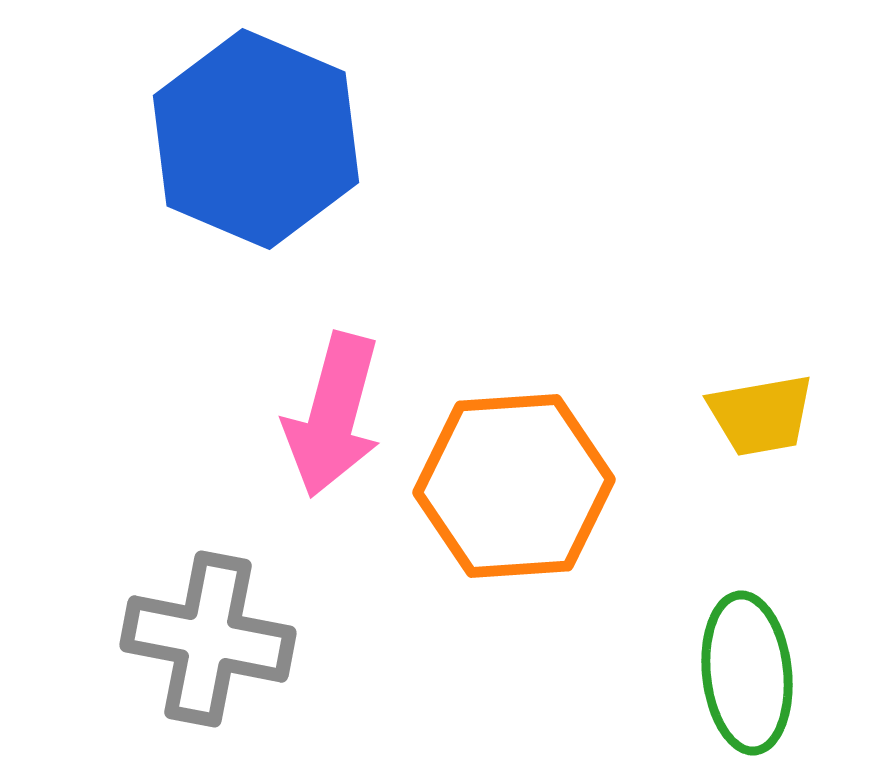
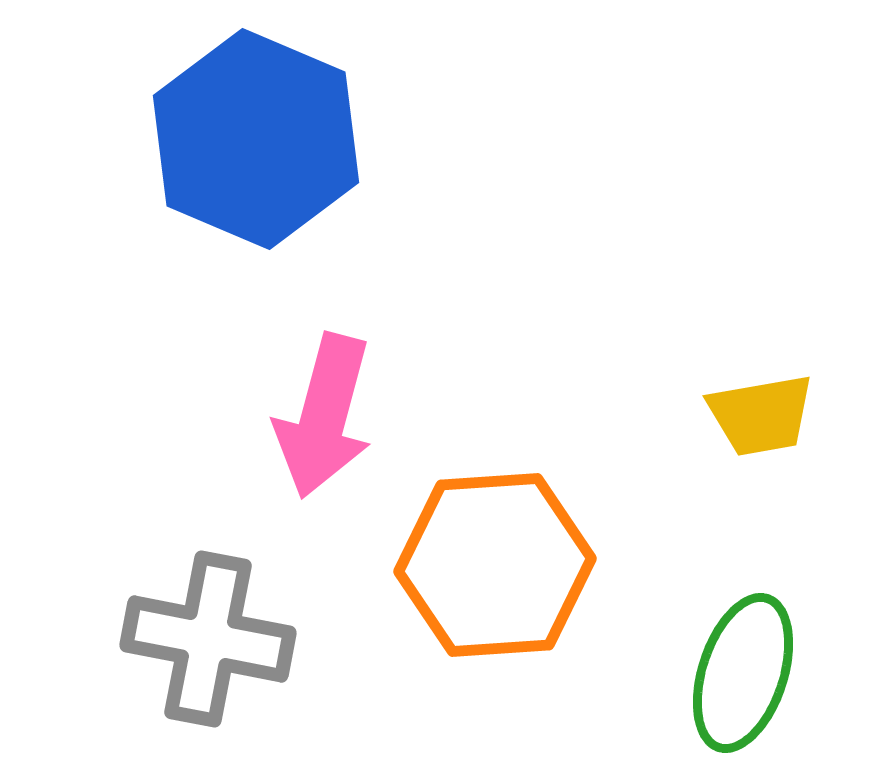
pink arrow: moved 9 px left, 1 px down
orange hexagon: moved 19 px left, 79 px down
green ellipse: moved 4 px left; rotated 24 degrees clockwise
